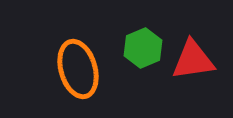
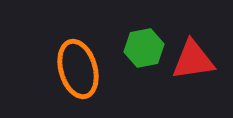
green hexagon: moved 1 px right; rotated 12 degrees clockwise
